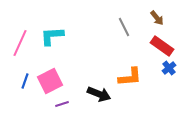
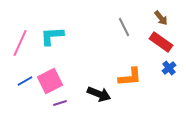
brown arrow: moved 4 px right
red rectangle: moved 1 px left, 4 px up
blue line: rotated 42 degrees clockwise
purple line: moved 2 px left, 1 px up
